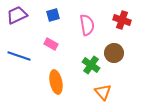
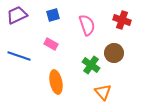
pink semicircle: rotated 10 degrees counterclockwise
